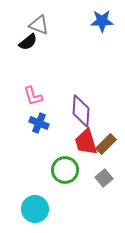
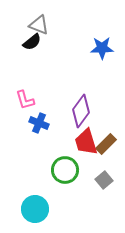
blue star: moved 27 px down
black semicircle: moved 4 px right
pink L-shape: moved 8 px left, 4 px down
purple diamond: rotated 32 degrees clockwise
gray square: moved 2 px down
